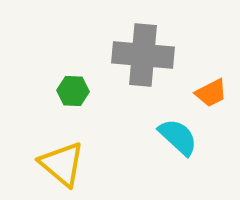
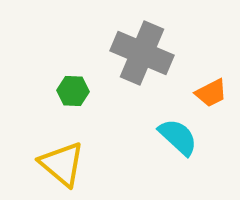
gray cross: moved 1 px left, 2 px up; rotated 18 degrees clockwise
